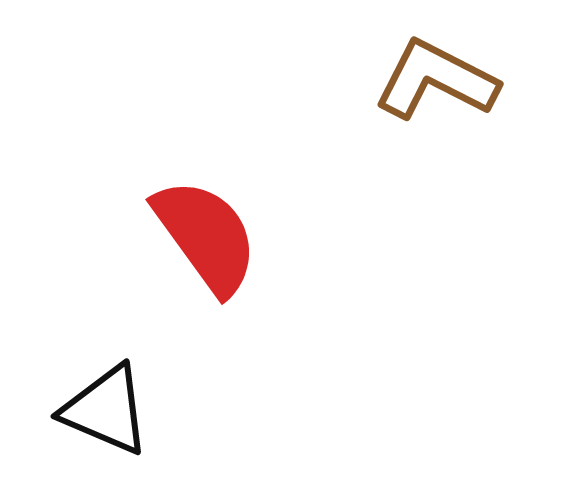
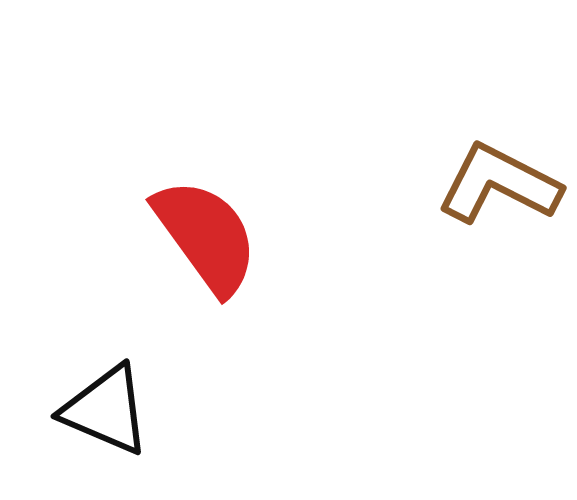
brown L-shape: moved 63 px right, 104 px down
